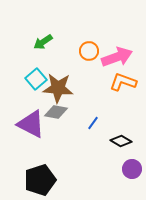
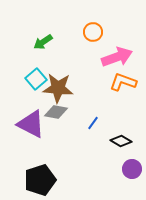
orange circle: moved 4 px right, 19 px up
